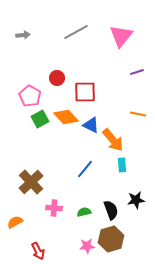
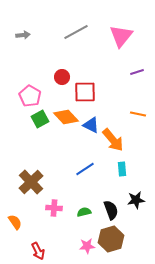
red circle: moved 5 px right, 1 px up
cyan rectangle: moved 4 px down
blue line: rotated 18 degrees clockwise
orange semicircle: rotated 84 degrees clockwise
